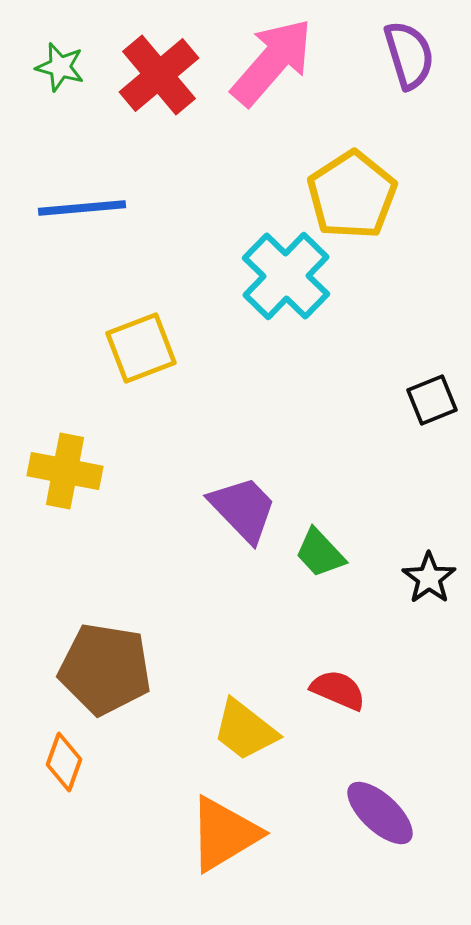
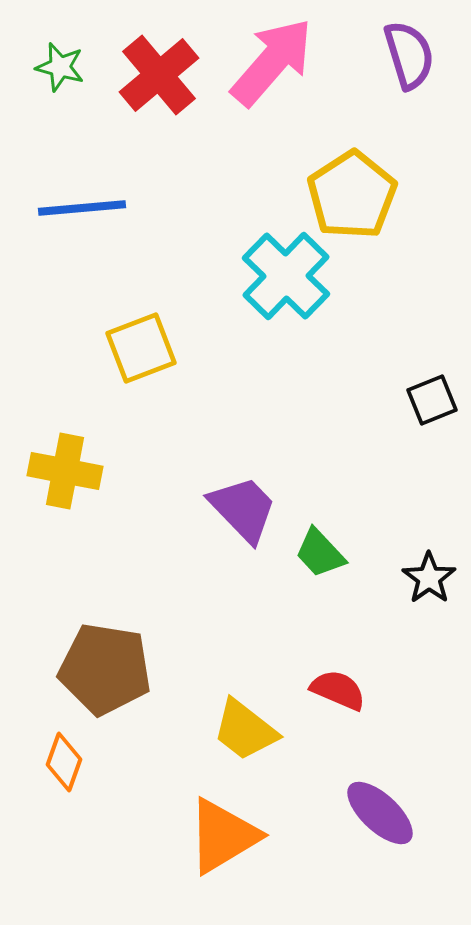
orange triangle: moved 1 px left, 2 px down
